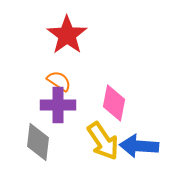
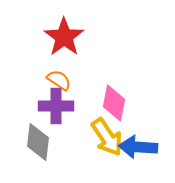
red star: moved 3 px left, 2 px down
orange semicircle: moved 1 px up
purple cross: moved 2 px left, 1 px down
yellow arrow: moved 4 px right, 4 px up
blue arrow: moved 1 px left, 1 px down
